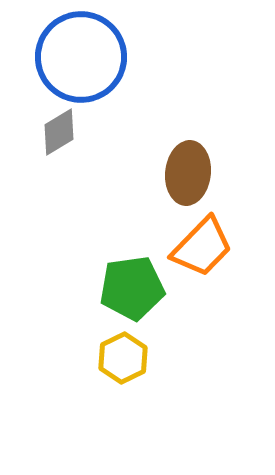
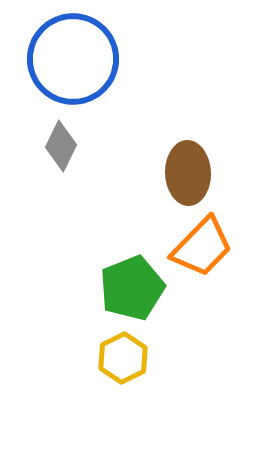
blue circle: moved 8 px left, 2 px down
gray diamond: moved 2 px right, 14 px down; rotated 33 degrees counterclockwise
brown ellipse: rotated 8 degrees counterclockwise
green pentagon: rotated 14 degrees counterclockwise
